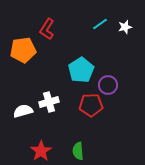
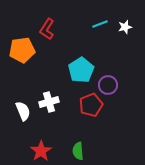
cyan line: rotated 14 degrees clockwise
orange pentagon: moved 1 px left
red pentagon: rotated 20 degrees counterclockwise
white semicircle: rotated 84 degrees clockwise
